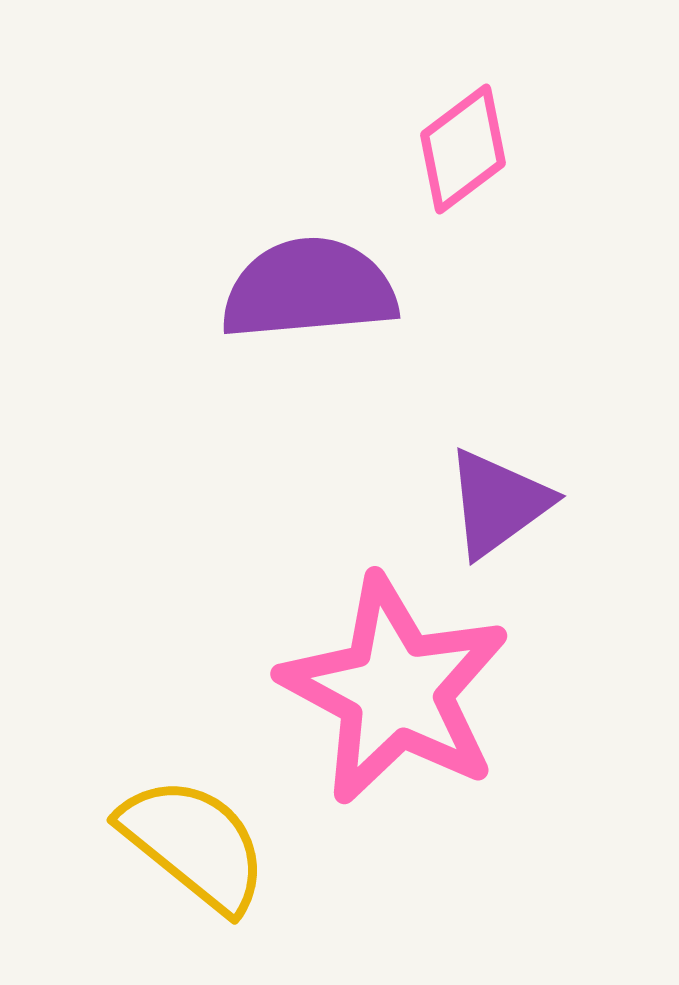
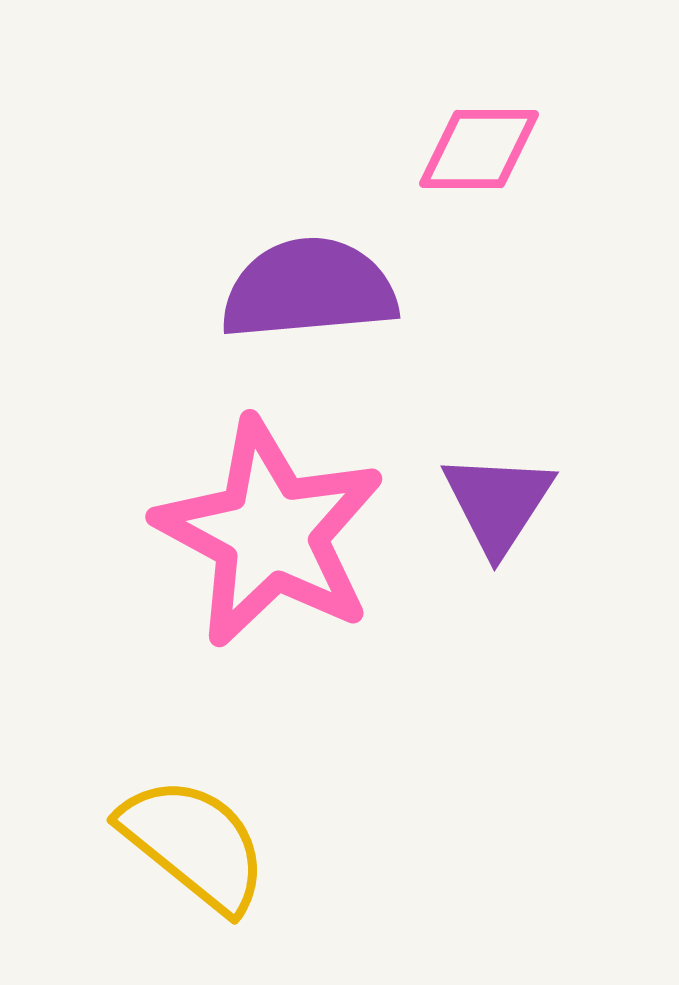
pink diamond: moved 16 px right; rotated 37 degrees clockwise
purple triangle: rotated 21 degrees counterclockwise
pink star: moved 125 px left, 157 px up
